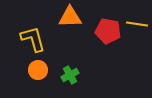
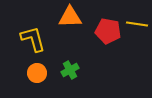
orange circle: moved 1 px left, 3 px down
green cross: moved 5 px up
